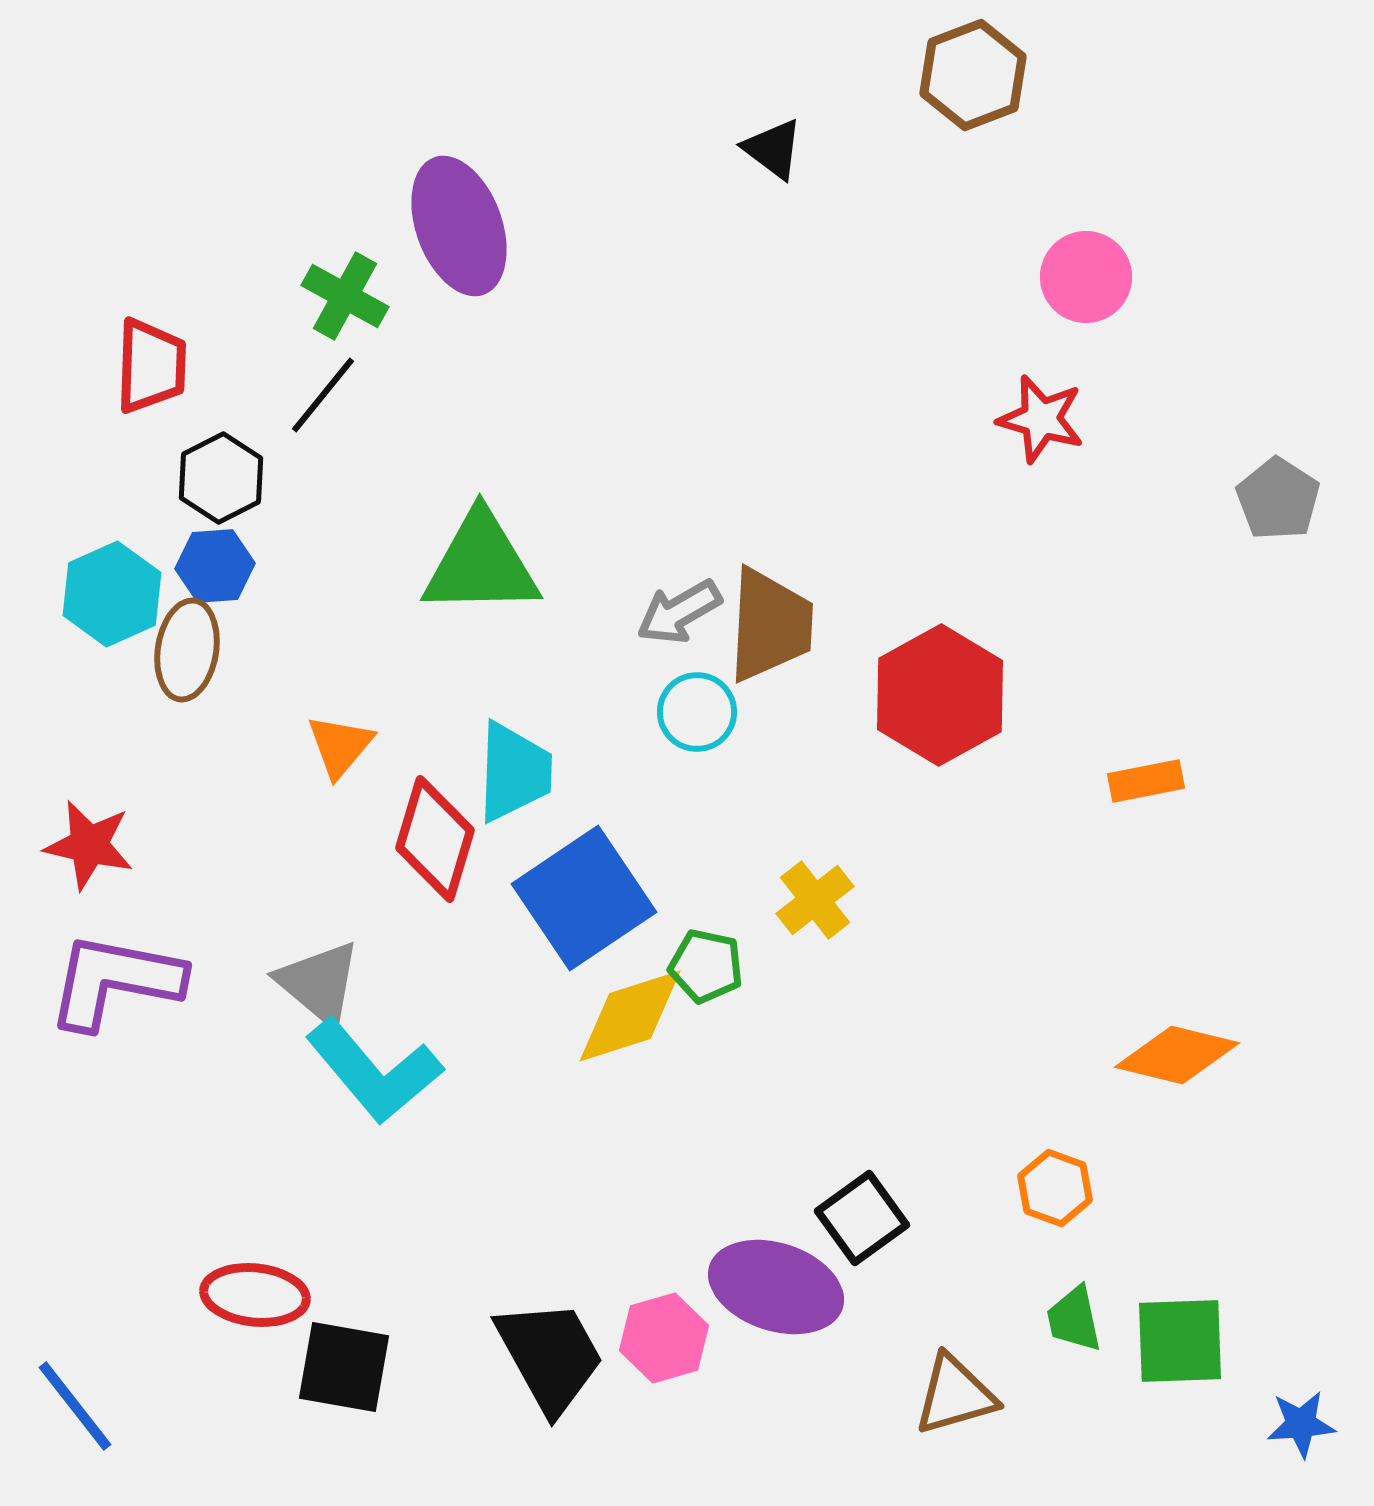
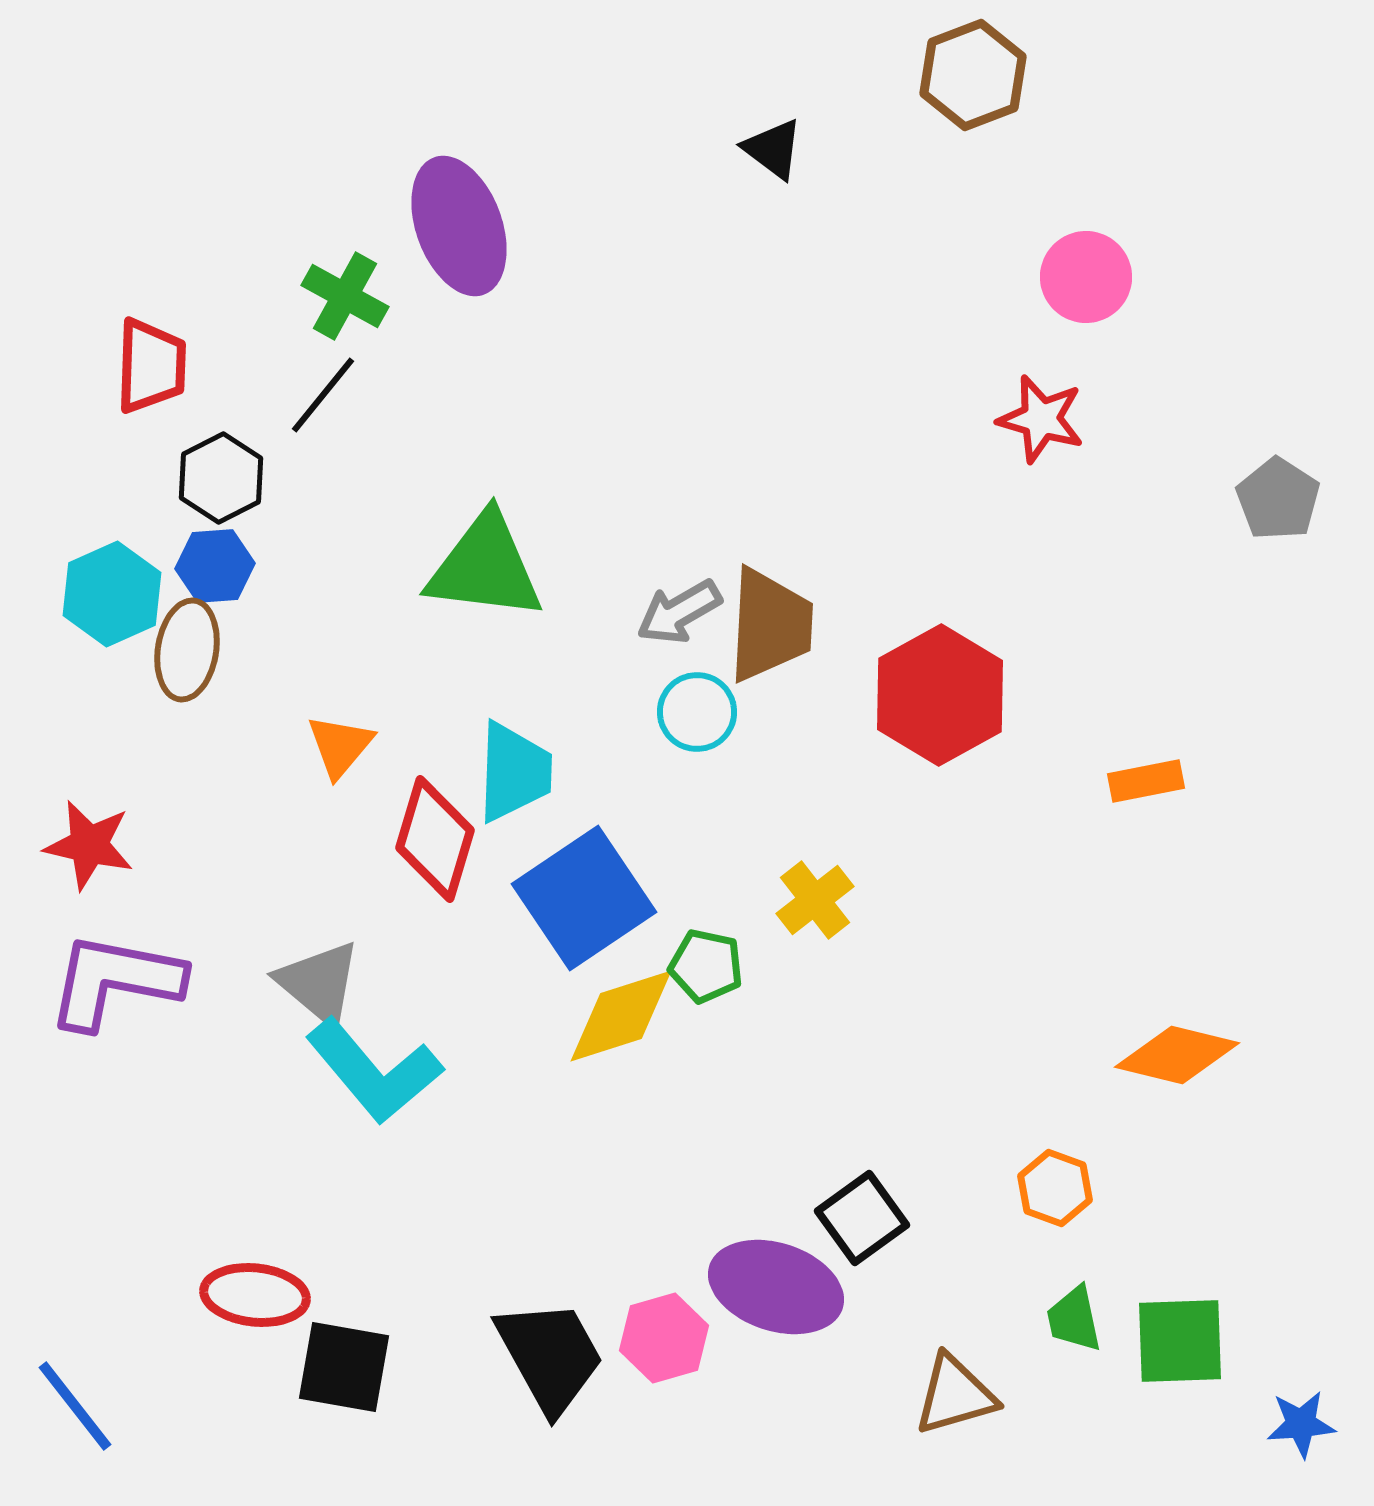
green triangle at (481, 564): moved 4 px right, 3 px down; rotated 8 degrees clockwise
yellow diamond at (630, 1016): moved 9 px left
